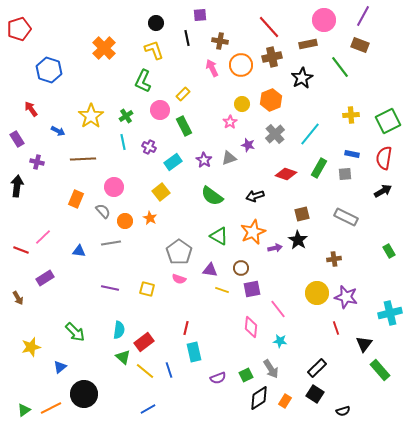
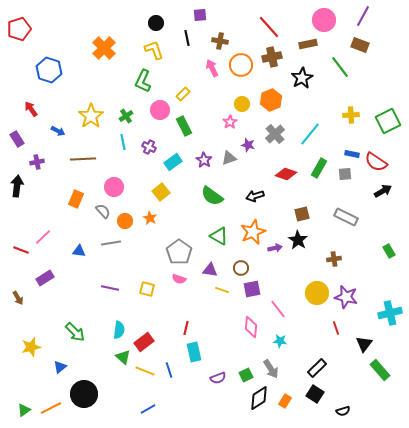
red semicircle at (384, 158): moved 8 px left, 4 px down; rotated 65 degrees counterclockwise
purple cross at (37, 162): rotated 24 degrees counterclockwise
yellow line at (145, 371): rotated 18 degrees counterclockwise
